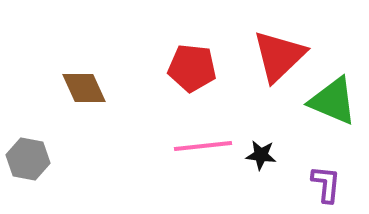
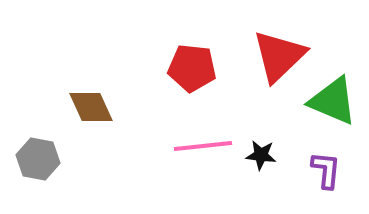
brown diamond: moved 7 px right, 19 px down
gray hexagon: moved 10 px right
purple L-shape: moved 14 px up
